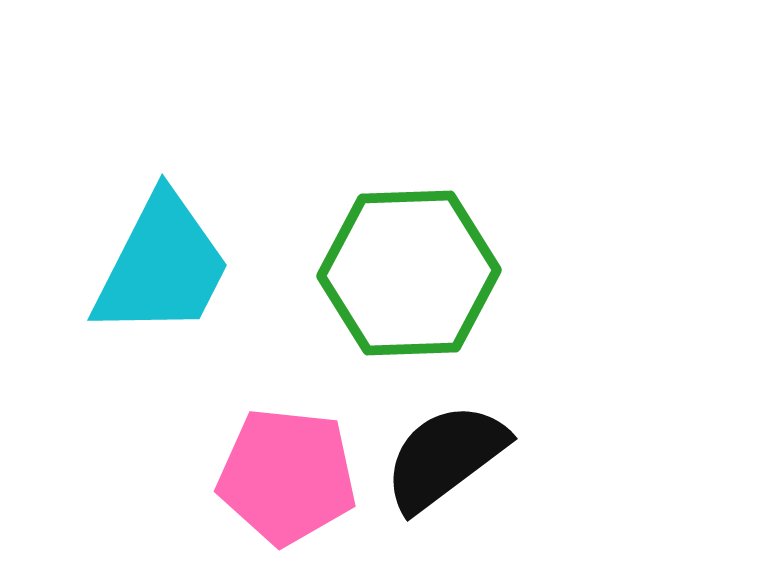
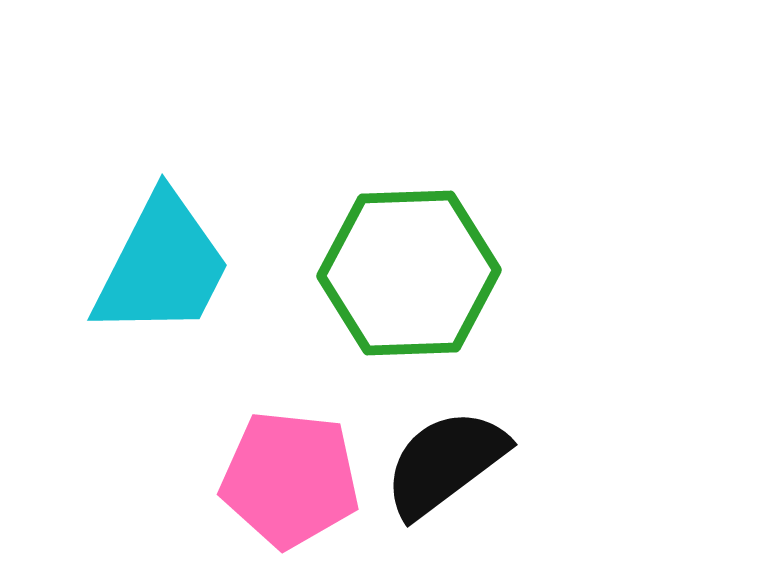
black semicircle: moved 6 px down
pink pentagon: moved 3 px right, 3 px down
